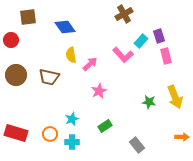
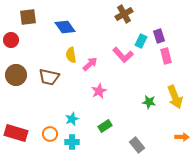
cyan rectangle: rotated 16 degrees counterclockwise
